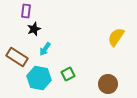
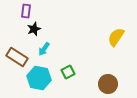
cyan arrow: moved 1 px left
green square: moved 2 px up
